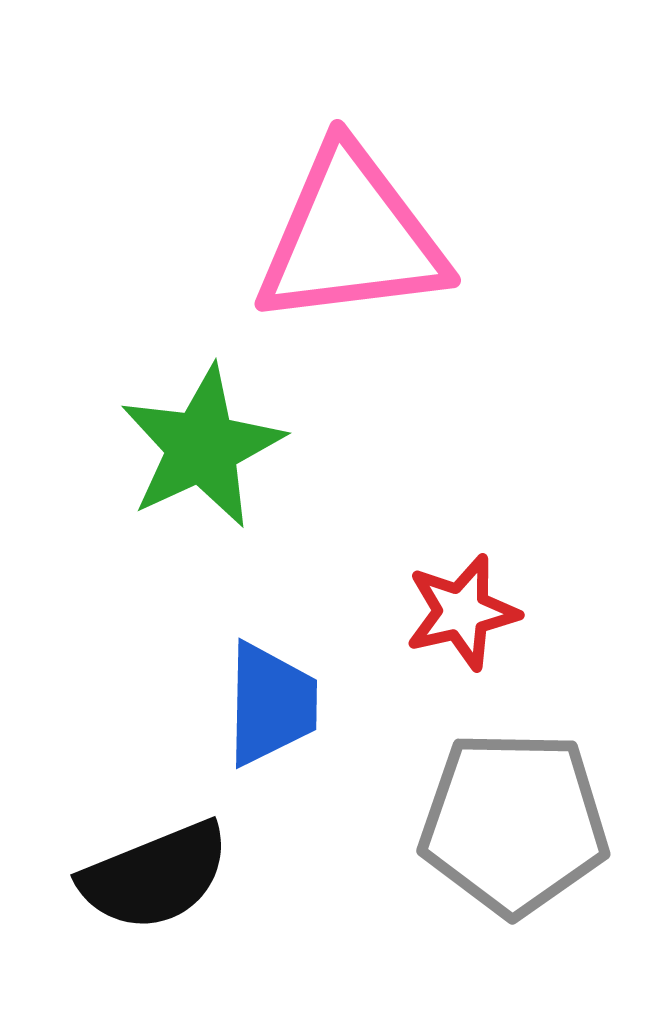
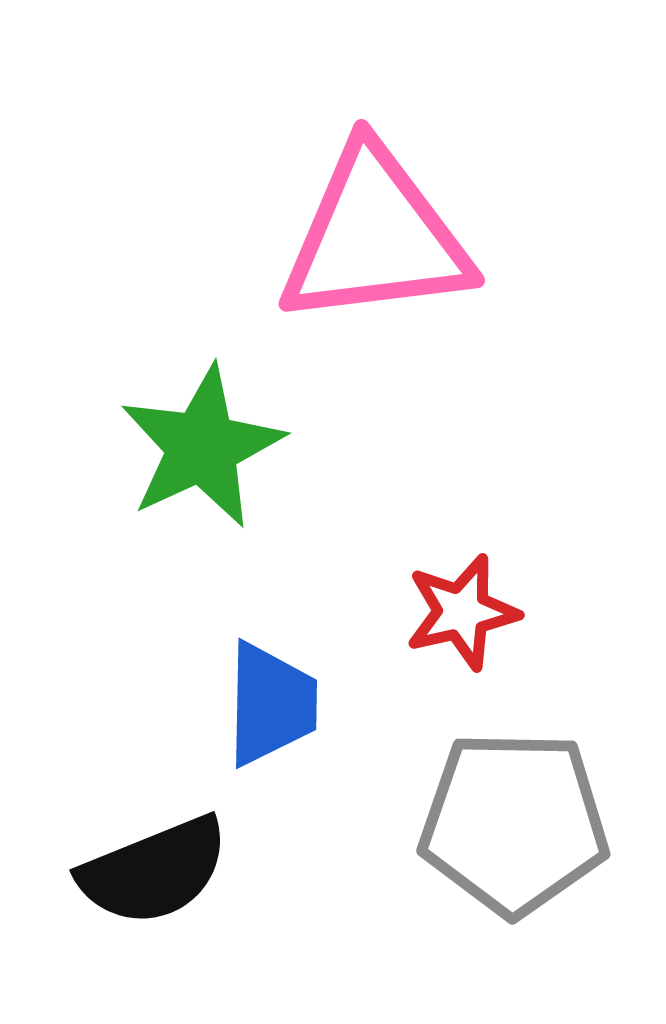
pink triangle: moved 24 px right
black semicircle: moved 1 px left, 5 px up
